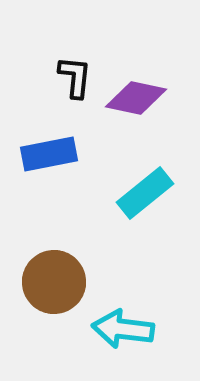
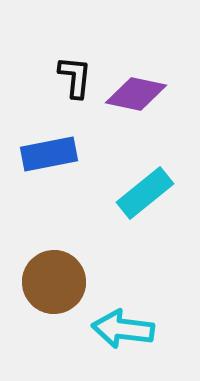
purple diamond: moved 4 px up
